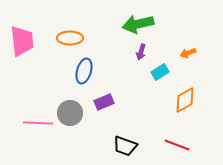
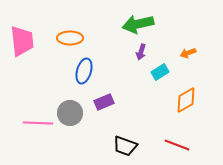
orange diamond: moved 1 px right
